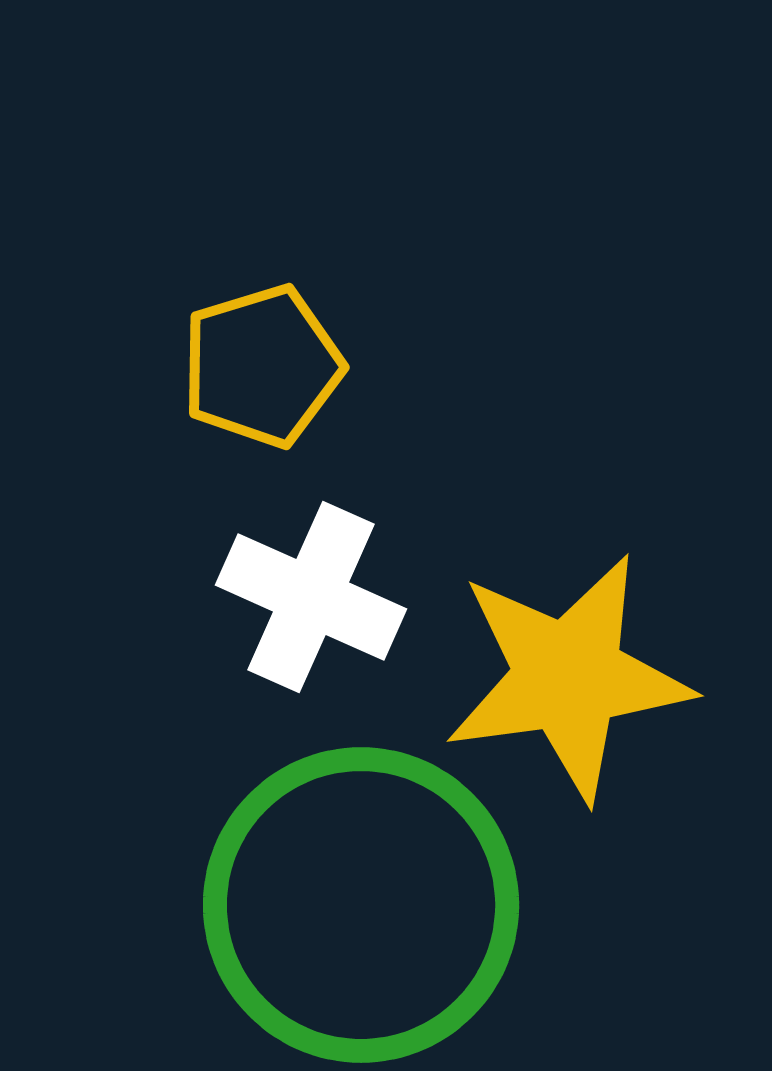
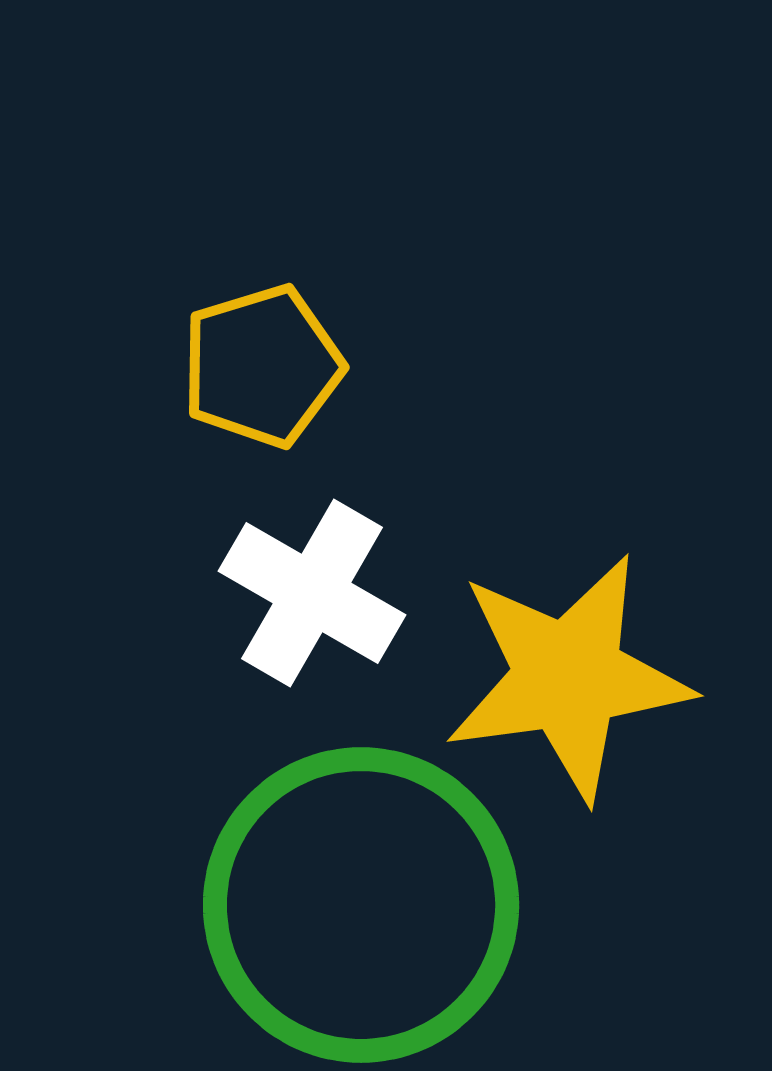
white cross: moved 1 px right, 4 px up; rotated 6 degrees clockwise
